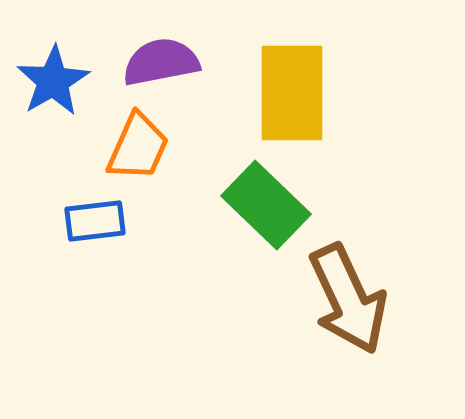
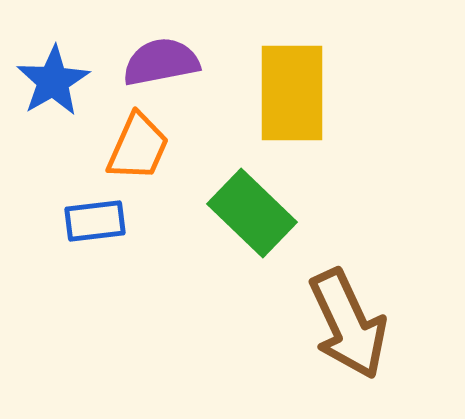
green rectangle: moved 14 px left, 8 px down
brown arrow: moved 25 px down
